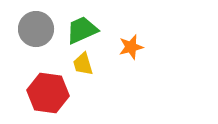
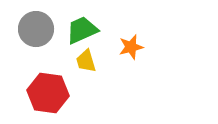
yellow trapezoid: moved 3 px right, 3 px up
